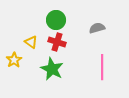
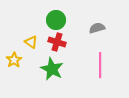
pink line: moved 2 px left, 2 px up
